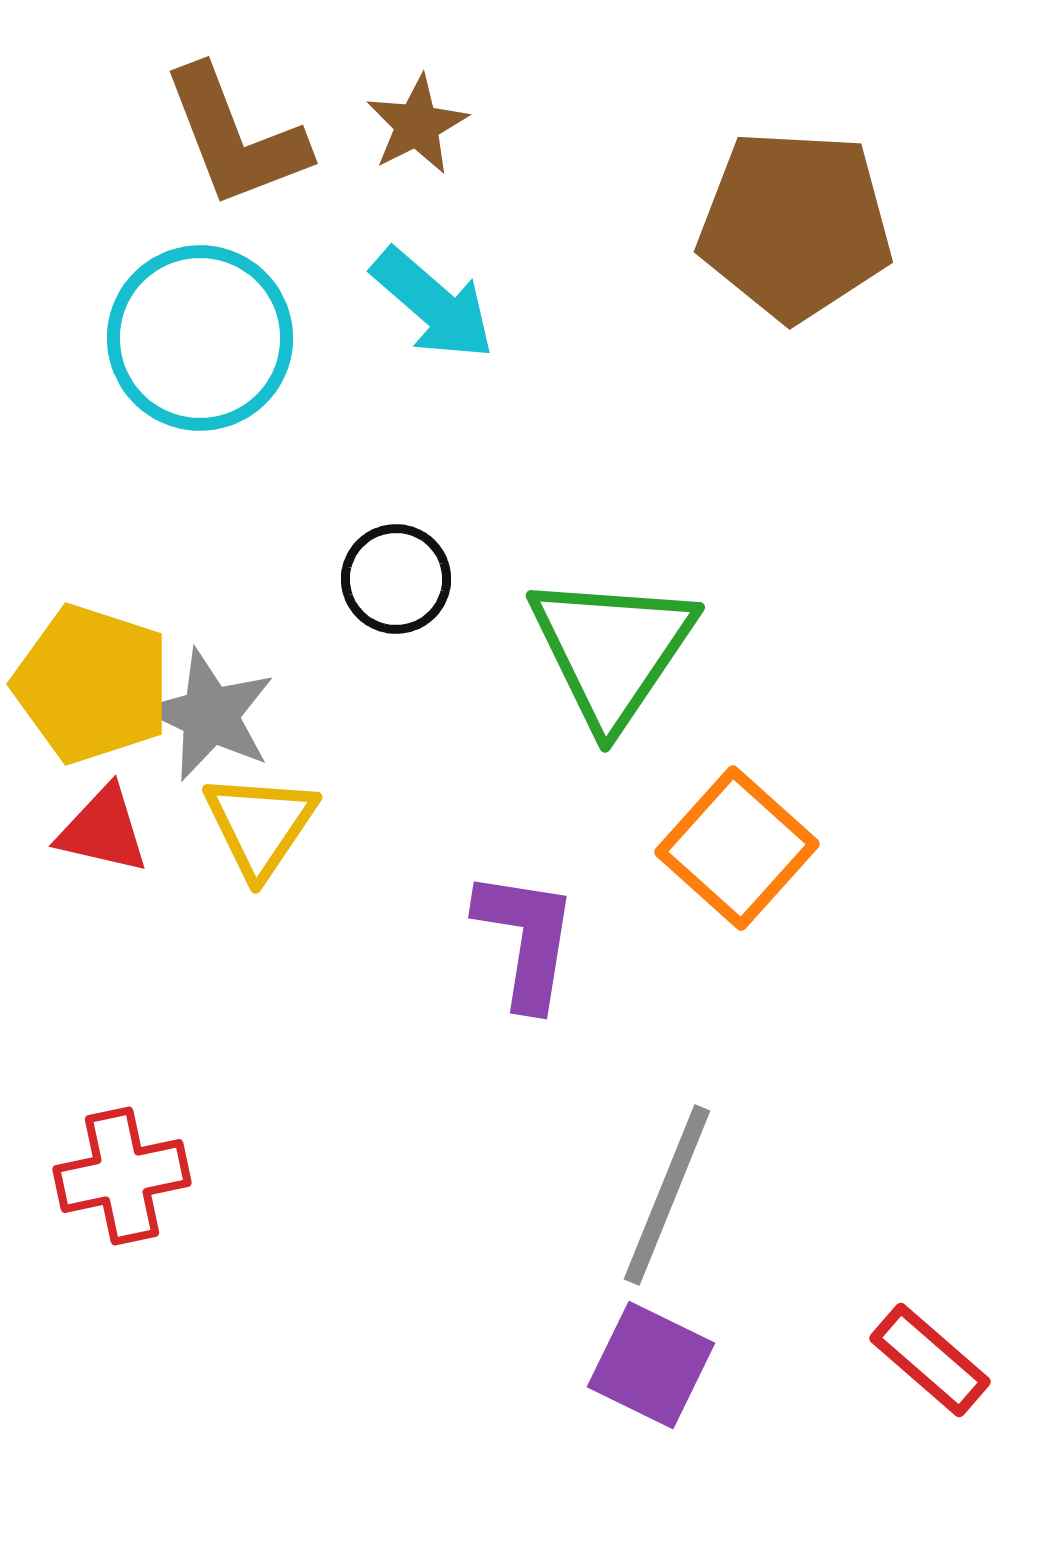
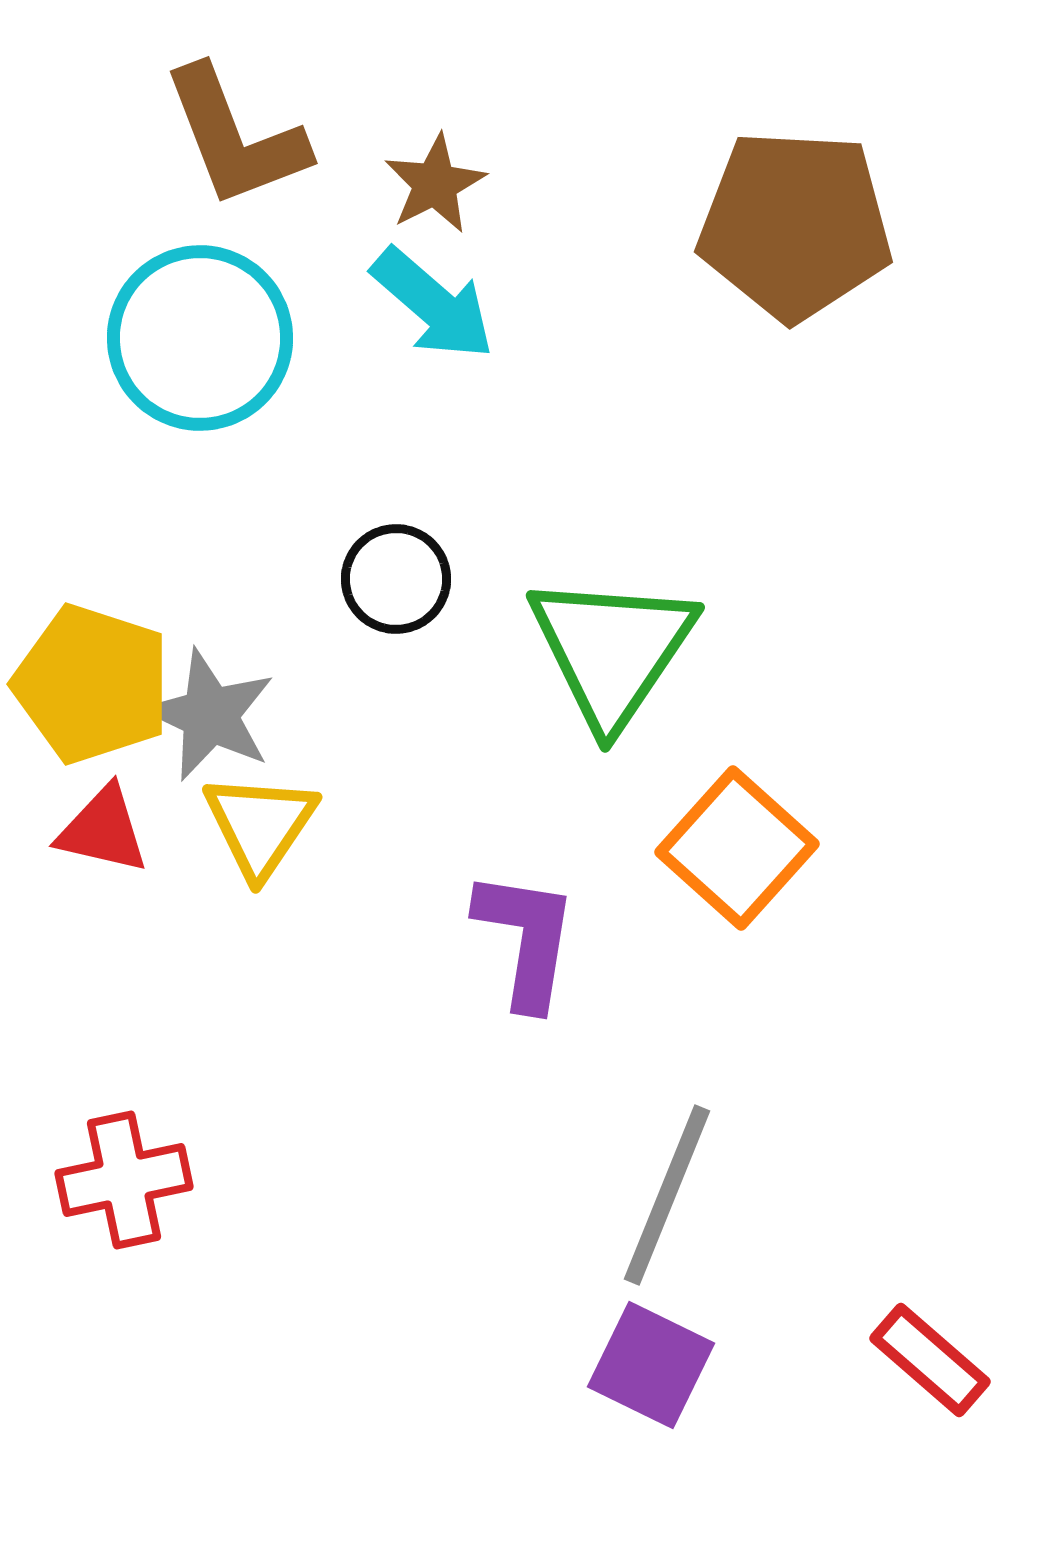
brown star: moved 18 px right, 59 px down
red cross: moved 2 px right, 4 px down
